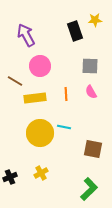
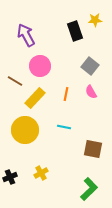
gray square: rotated 36 degrees clockwise
orange line: rotated 16 degrees clockwise
yellow rectangle: rotated 40 degrees counterclockwise
yellow circle: moved 15 px left, 3 px up
